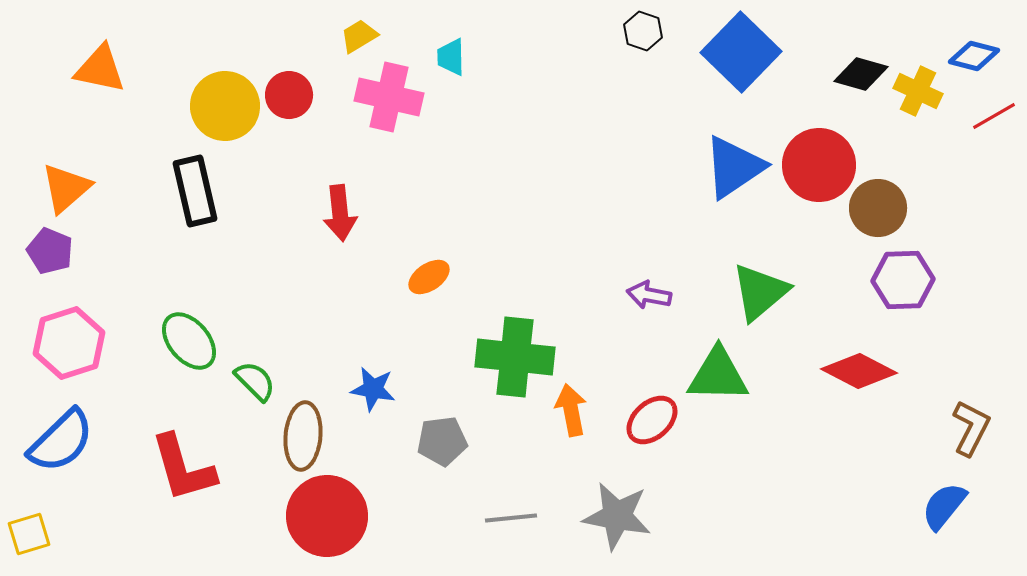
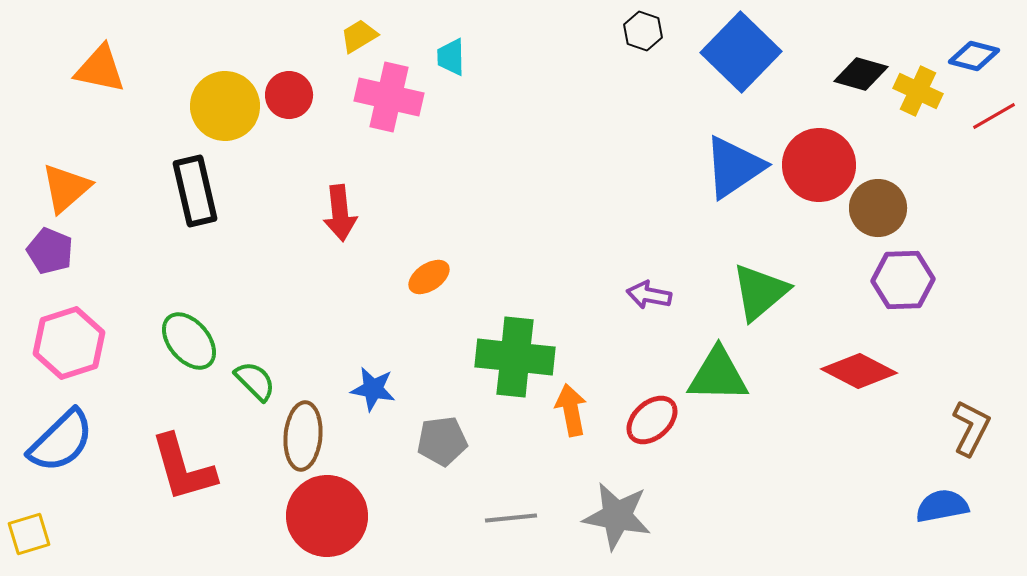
blue semicircle at (944, 506): moved 2 px left; rotated 40 degrees clockwise
